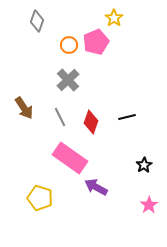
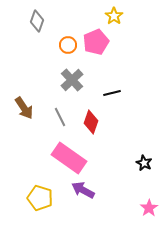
yellow star: moved 2 px up
orange circle: moved 1 px left
gray cross: moved 4 px right
black line: moved 15 px left, 24 px up
pink rectangle: moved 1 px left
black star: moved 2 px up; rotated 14 degrees counterclockwise
purple arrow: moved 13 px left, 3 px down
pink star: moved 3 px down
